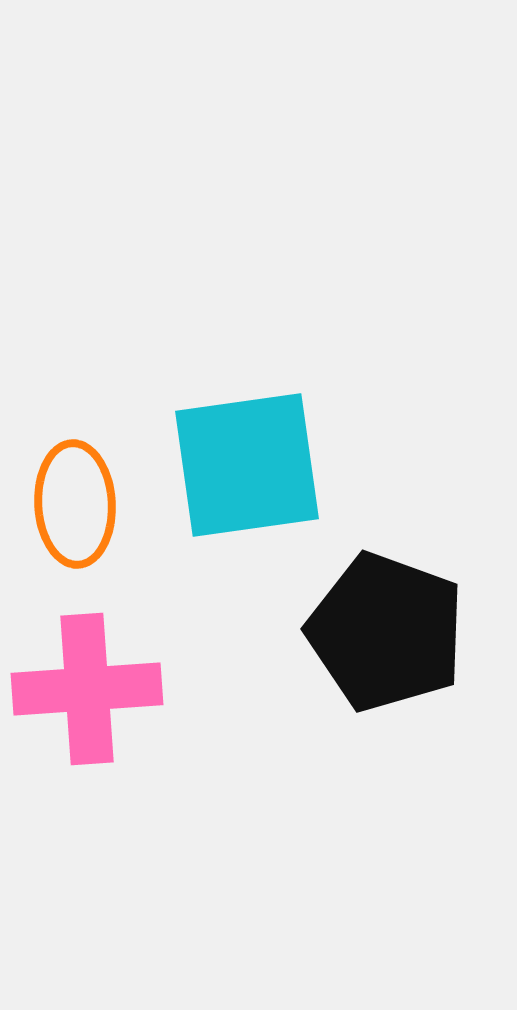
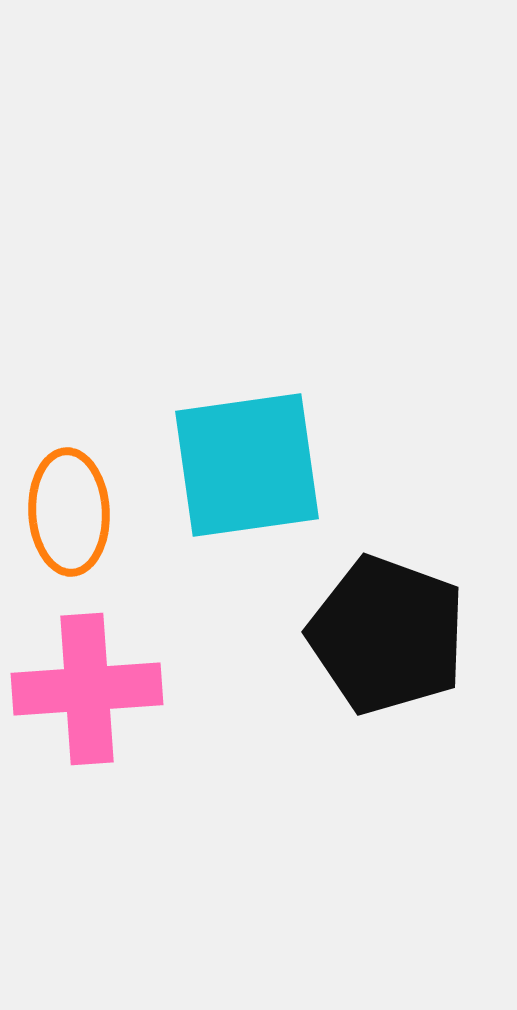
orange ellipse: moved 6 px left, 8 px down
black pentagon: moved 1 px right, 3 px down
